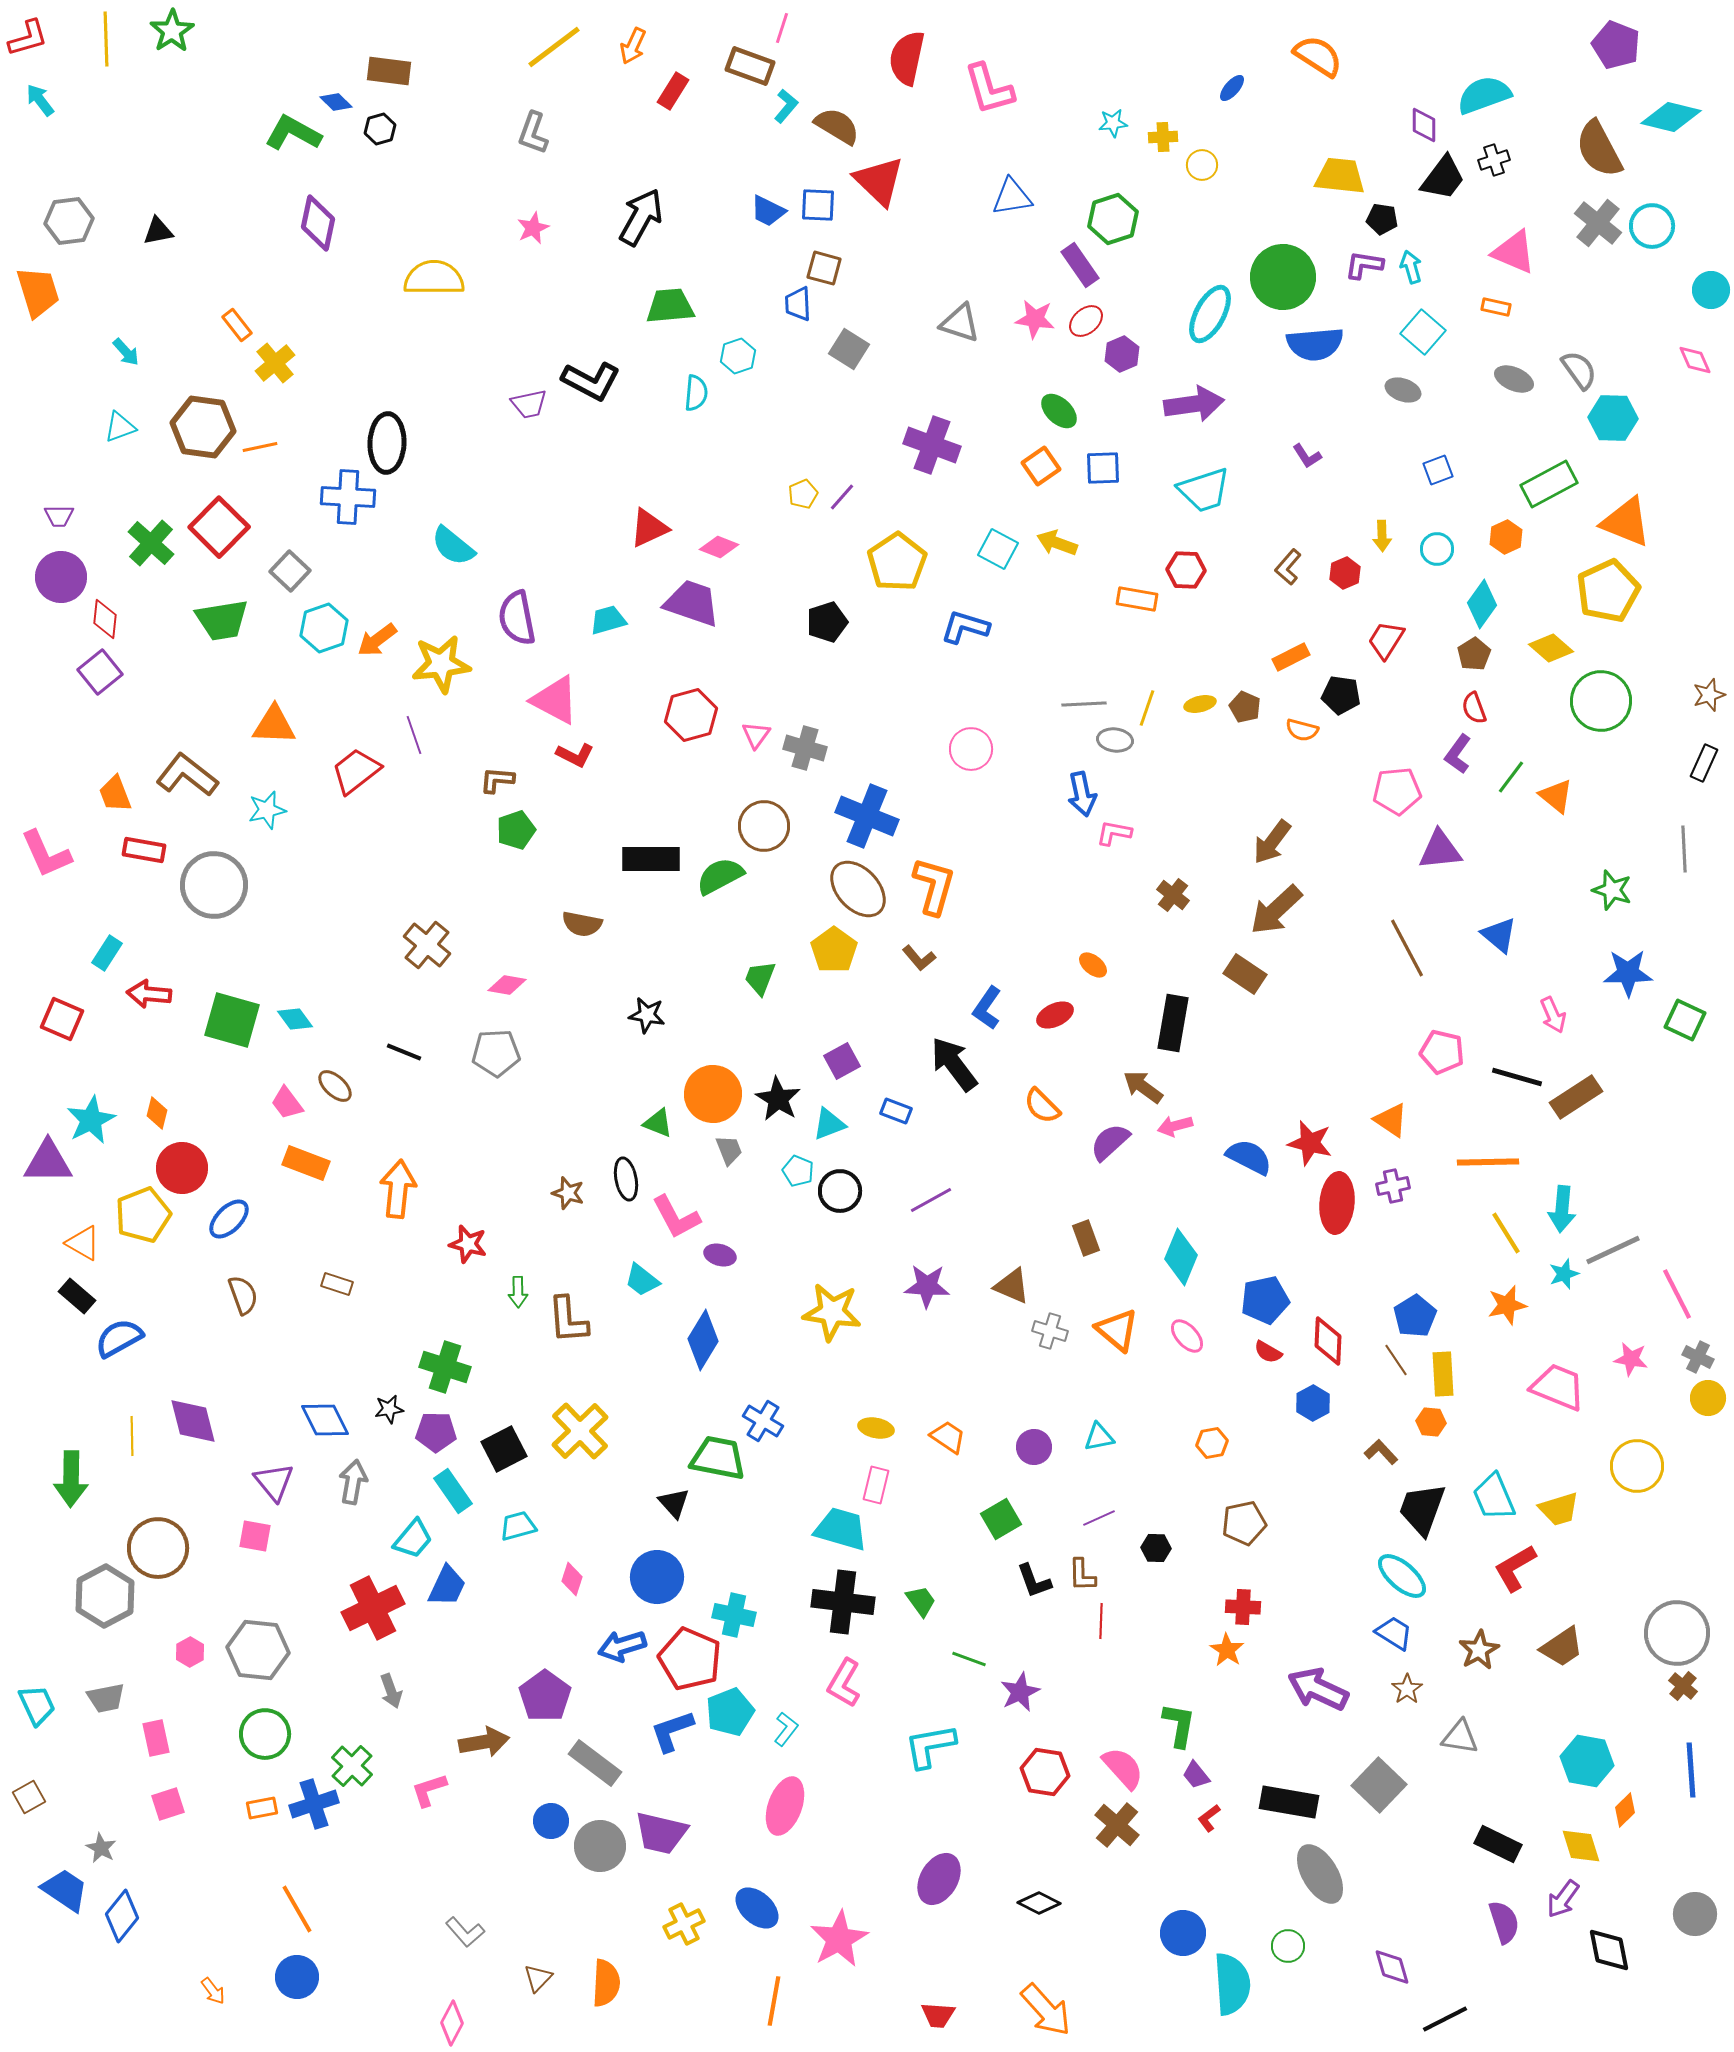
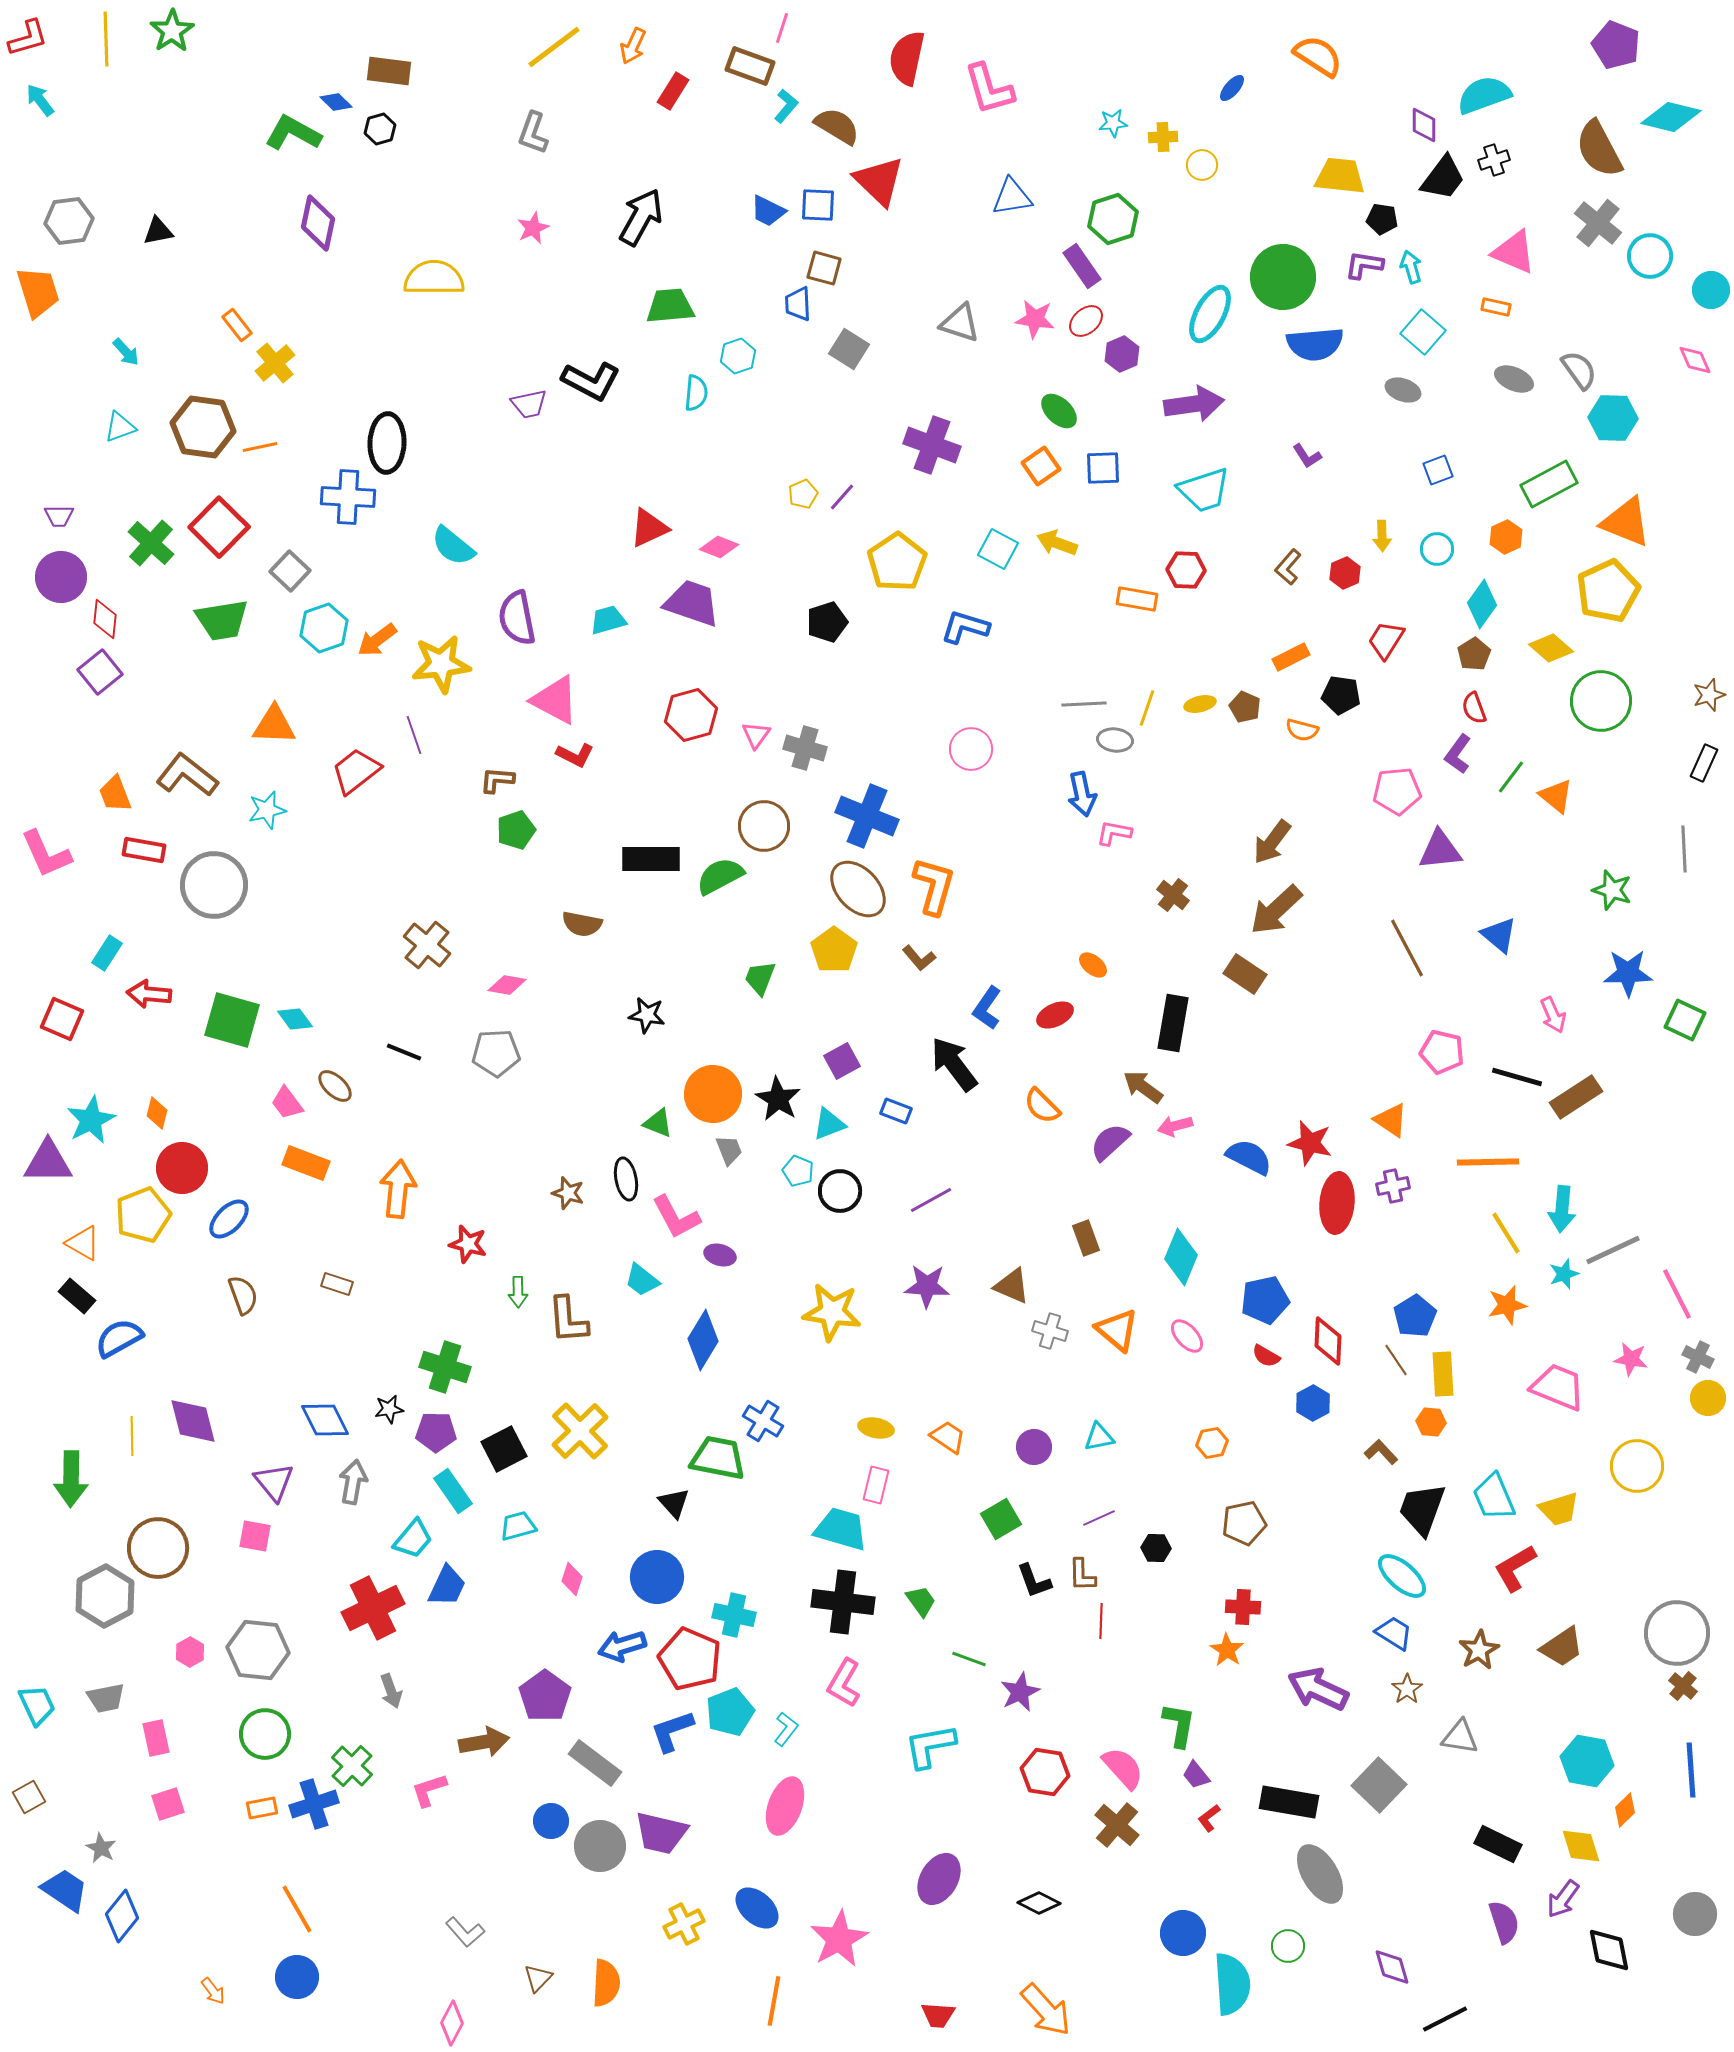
cyan circle at (1652, 226): moved 2 px left, 30 px down
purple rectangle at (1080, 265): moved 2 px right, 1 px down
red semicircle at (1268, 1352): moved 2 px left, 4 px down
